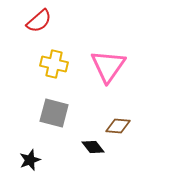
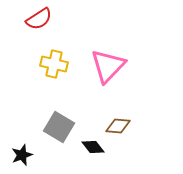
red semicircle: moved 2 px up; rotated 8 degrees clockwise
pink triangle: rotated 9 degrees clockwise
gray square: moved 5 px right, 14 px down; rotated 16 degrees clockwise
black star: moved 8 px left, 5 px up
